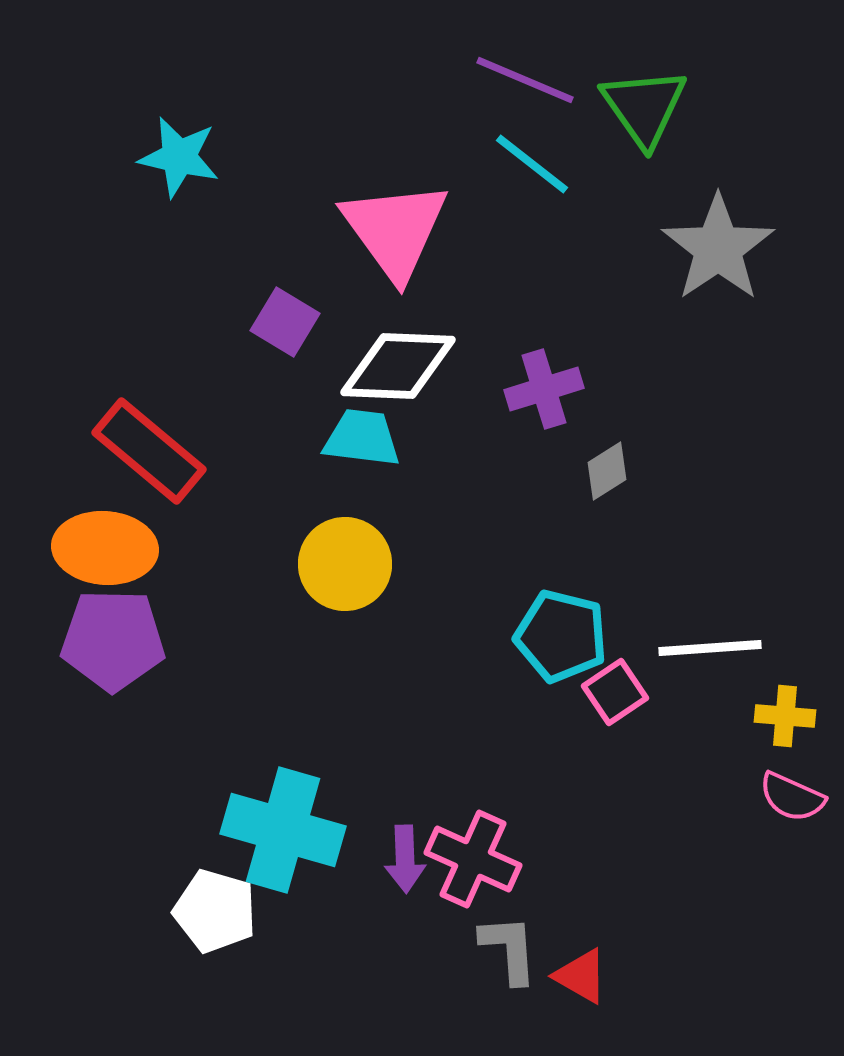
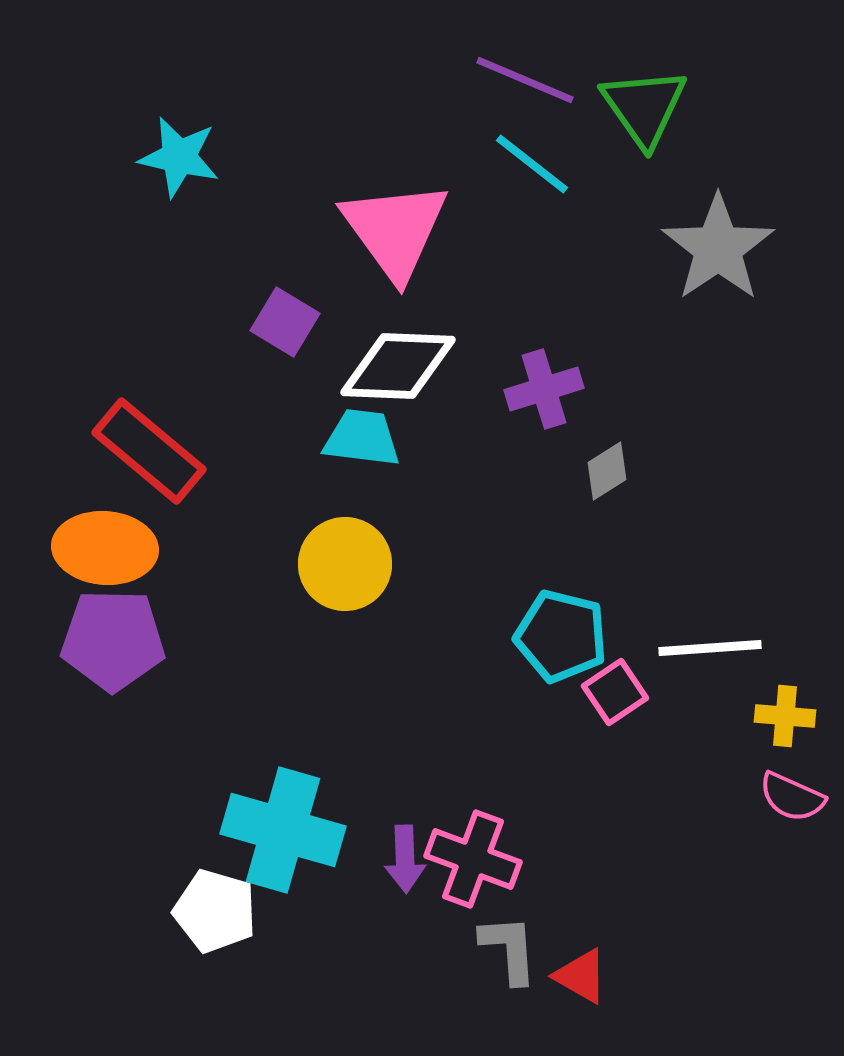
pink cross: rotated 4 degrees counterclockwise
